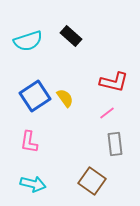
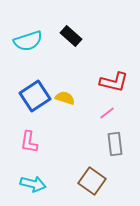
yellow semicircle: rotated 36 degrees counterclockwise
